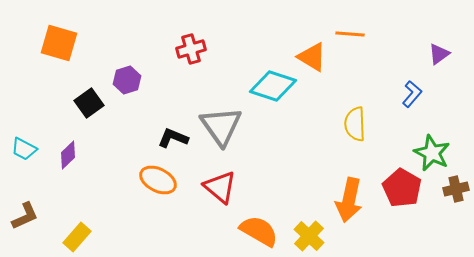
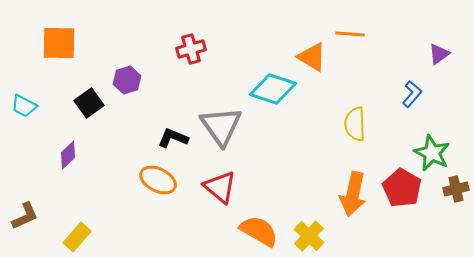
orange square: rotated 15 degrees counterclockwise
cyan diamond: moved 3 px down
cyan trapezoid: moved 43 px up
orange arrow: moved 4 px right, 6 px up
